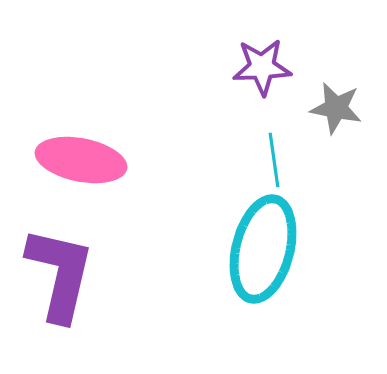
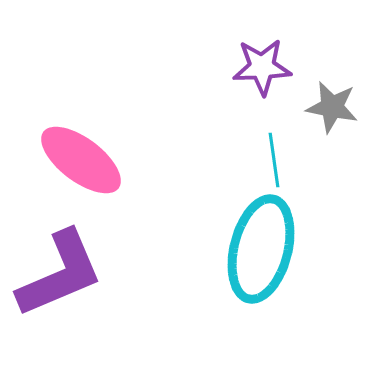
gray star: moved 4 px left, 1 px up
pink ellipse: rotated 26 degrees clockwise
cyan ellipse: moved 2 px left
purple L-shape: rotated 54 degrees clockwise
